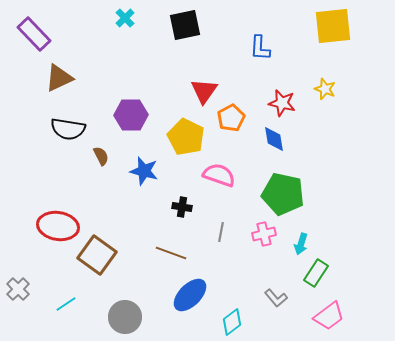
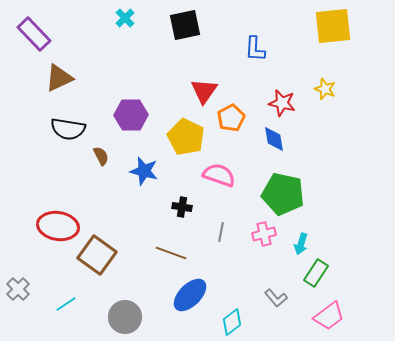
blue L-shape: moved 5 px left, 1 px down
